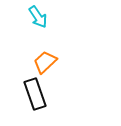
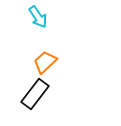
black rectangle: rotated 56 degrees clockwise
